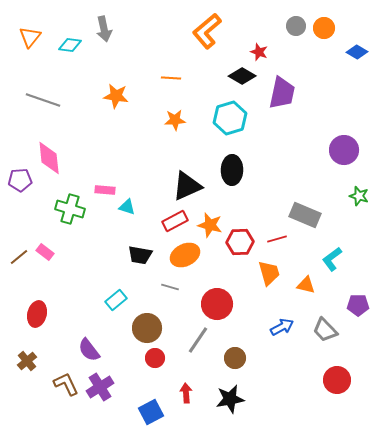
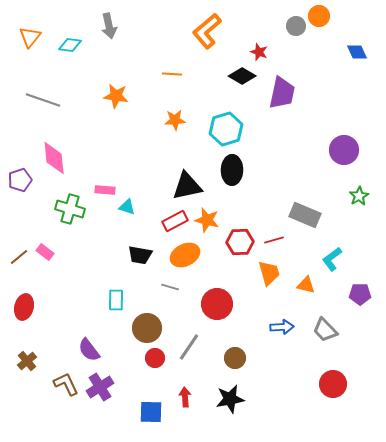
orange circle at (324, 28): moved 5 px left, 12 px up
gray arrow at (104, 29): moved 5 px right, 3 px up
blue diamond at (357, 52): rotated 35 degrees clockwise
orange line at (171, 78): moved 1 px right, 4 px up
cyan hexagon at (230, 118): moved 4 px left, 11 px down
pink diamond at (49, 158): moved 5 px right
purple pentagon at (20, 180): rotated 15 degrees counterclockwise
black triangle at (187, 186): rotated 12 degrees clockwise
green star at (359, 196): rotated 24 degrees clockwise
orange star at (210, 225): moved 3 px left, 5 px up
red line at (277, 239): moved 3 px left, 1 px down
cyan rectangle at (116, 300): rotated 50 degrees counterclockwise
purple pentagon at (358, 305): moved 2 px right, 11 px up
red ellipse at (37, 314): moved 13 px left, 7 px up
blue arrow at (282, 327): rotated 25 degrees clockwise
gray line at (198, 340): moved 9 px left, 7 px down
red circle at (337, 380): moved 4 px left, 4 px down
red arrow at (186, 393): moved 1 px left, 4 px down
blue square at (151, 412): rotated 30 degrees clockwise
